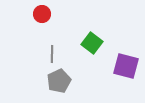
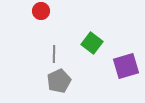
red circle: moved 1 px left, 3 px up
gray line: moved 2 px right
purple square: rotated 32 degrees counterclockwise
